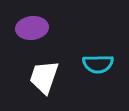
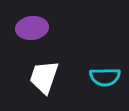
cyan semicircle: moved 7 px right, 13 px down
